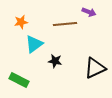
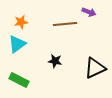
cyan triangle: moved 17 px left
